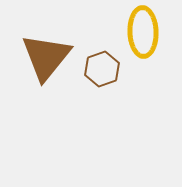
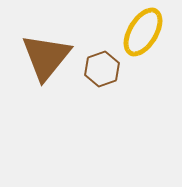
yellow ellipse: rotated 33 degrees clockwise
